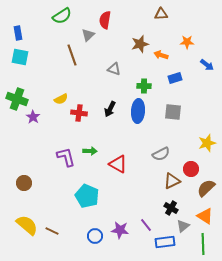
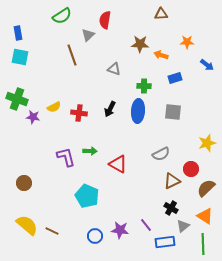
brown star at (140, 44): rotated 18 degrees clockwise
yellow semicircle at (61, 99): moved 7 px left, 8 px down
purple star at (33, 117): rotated 24 degrees counterclockwise
